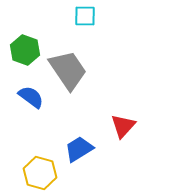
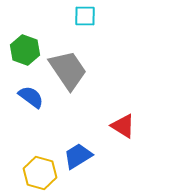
red triangle: rotated 40 degrees counterclockwise
blue trapezoid: moved 1 px left, 7 px down
